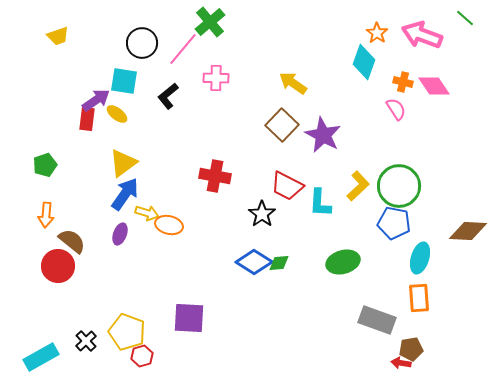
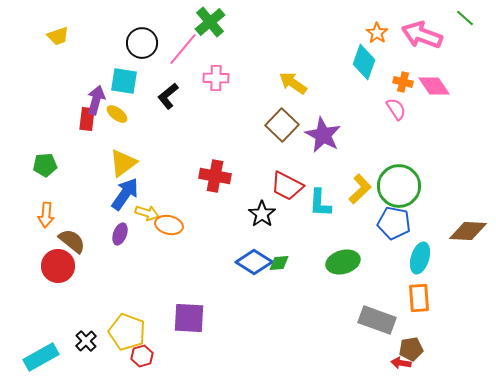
purple arrow at (96, 100): rotated 40 degrees counterclockwise
green pentagon at (45, 165): rotated 15 degrees clockwise
yellow L-shape at (358, 186): moved 2 px right, 3 px down
